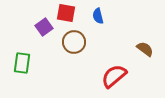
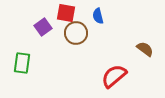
purple square: moved 1 px left
brown circle: moved 2 px right, 9 px up
